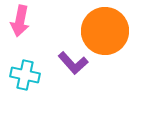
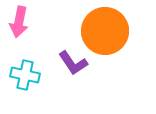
pink arrow: moved 1 px left, 1 px down
purple L-shape: rotated 8 degrees clockwise
